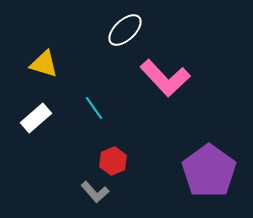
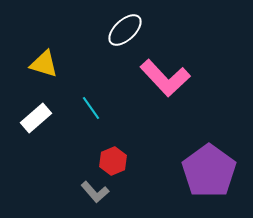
cyan line: moved 3 px left
